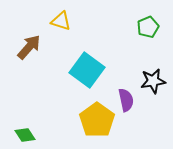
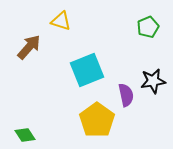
cyan square: rotated 32 degrees clockwise
purple semicircle: moved 5 px up
